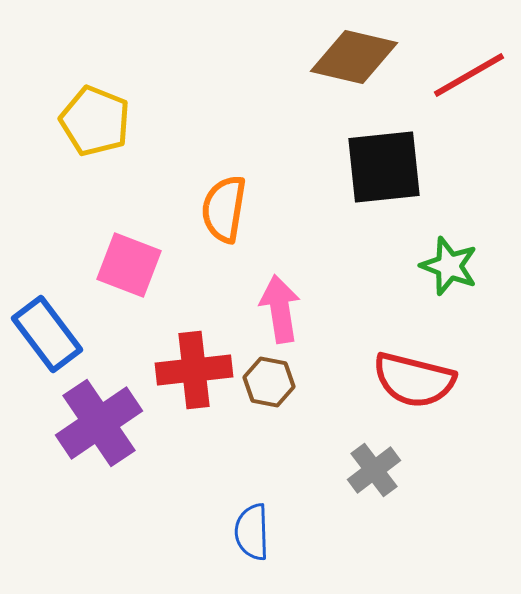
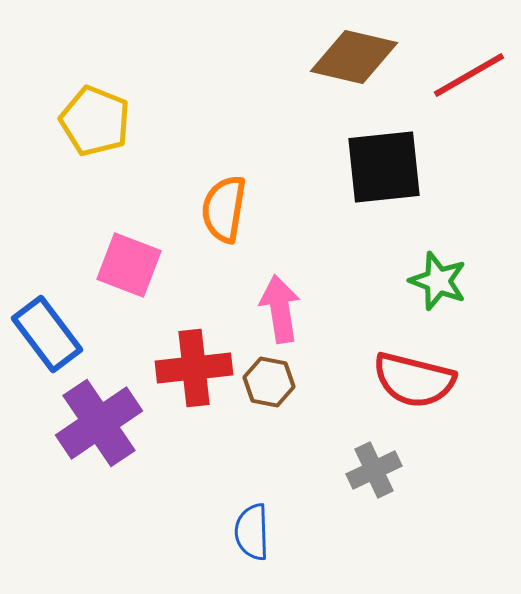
green star: moved 11 px left, 15 px down
red cross: moved 2 px up
gray cross: rotated 12 degrees clockwise
